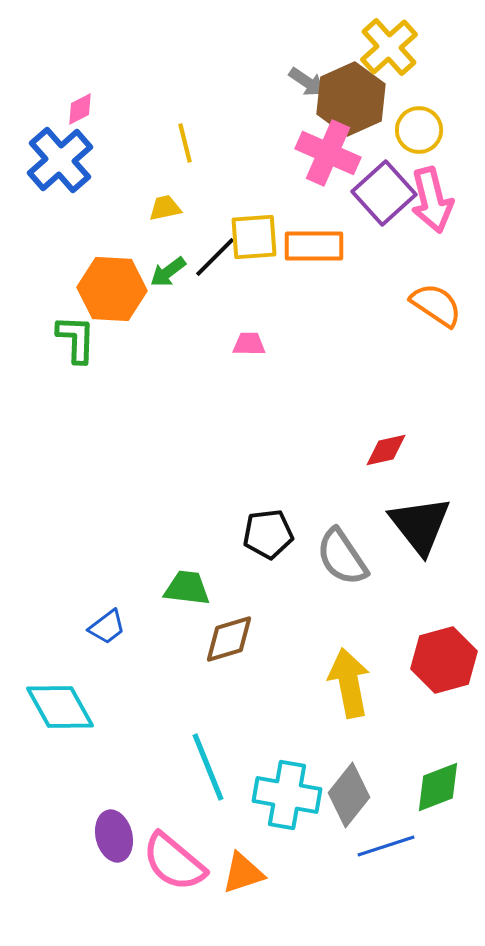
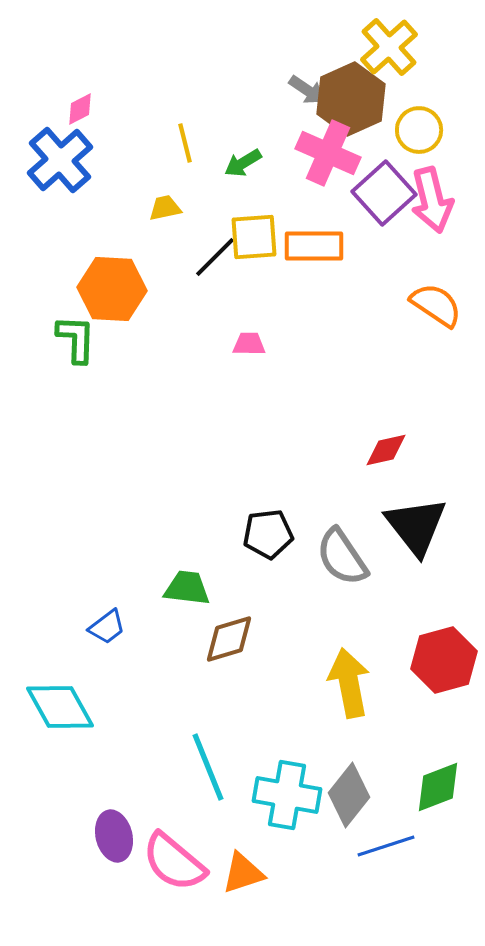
gray arrow: moved 8 px down
green arrow: moved 75 px right, 109 px up; rotated 6 degrees clockwise
black triangle: moved 4 px left, 1 px down
